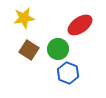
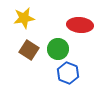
red ellipse: rotated 40 degrees clockwise
